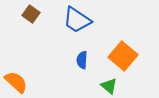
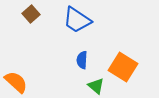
brown square: rotated 12 degrees clockwise
orange square: moved 11 px down; rotated 8 degrees counterclockwise
green triangle: moved 13 px left
